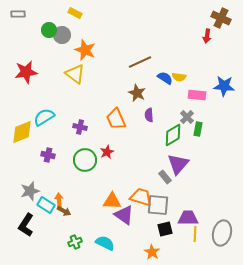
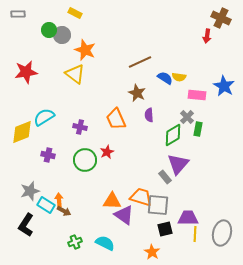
blue star at (224, 86): rotated 25 degrees clockwise
